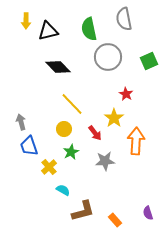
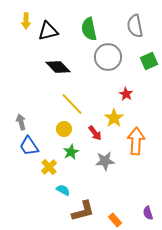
gray semicircle: moved 11 px right, 7 px down
blue trapezoid: rotated 15 degrees counterclockwise
